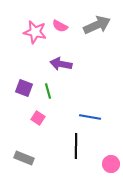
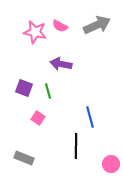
blue line: rotated 65 degrees clockwise
